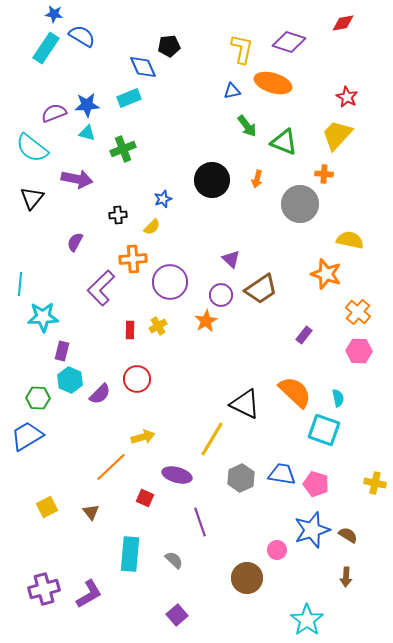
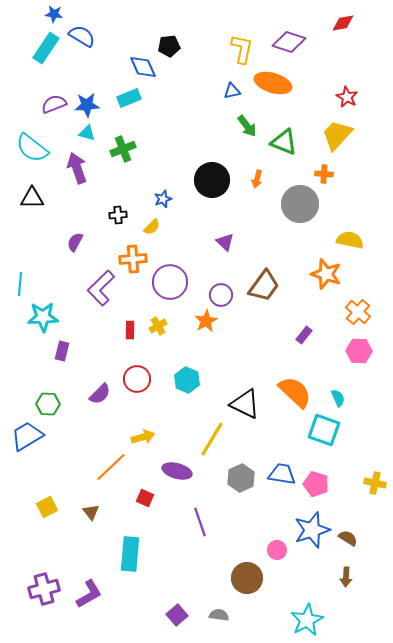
purple semicircle at (54, 113): moved 9 px up
purple arrow at (77, 179): moved 11 px up; rotated 120 degrees counterclockwise
black triangle at (32, 198): rotated 50 degrees clockwise
purple triangle at (231, 259): moved 6 px left, 17 px up
brown trapezoid at (261, 289): moved 3 px right, 3 px up; rotated 20 degrees counterclockwise
cyan hexagon at (70, 380): moved 117 px right
green hexagon at (38, 398): moved 10 px right, 6 px down
cyan semicircle at (338, 398): rotated 12 degrees counterclockwise
purple ellipse at (177, 475): moved 4 px up
brown semicircle at (348, 535): moved 3 px down
gray semicircle at (174, 560): moved 45 px right, 55 px down; rotated 36 degrees counterclockwise
cyan star at (307, 620): rotated 8 degrees clockwise
